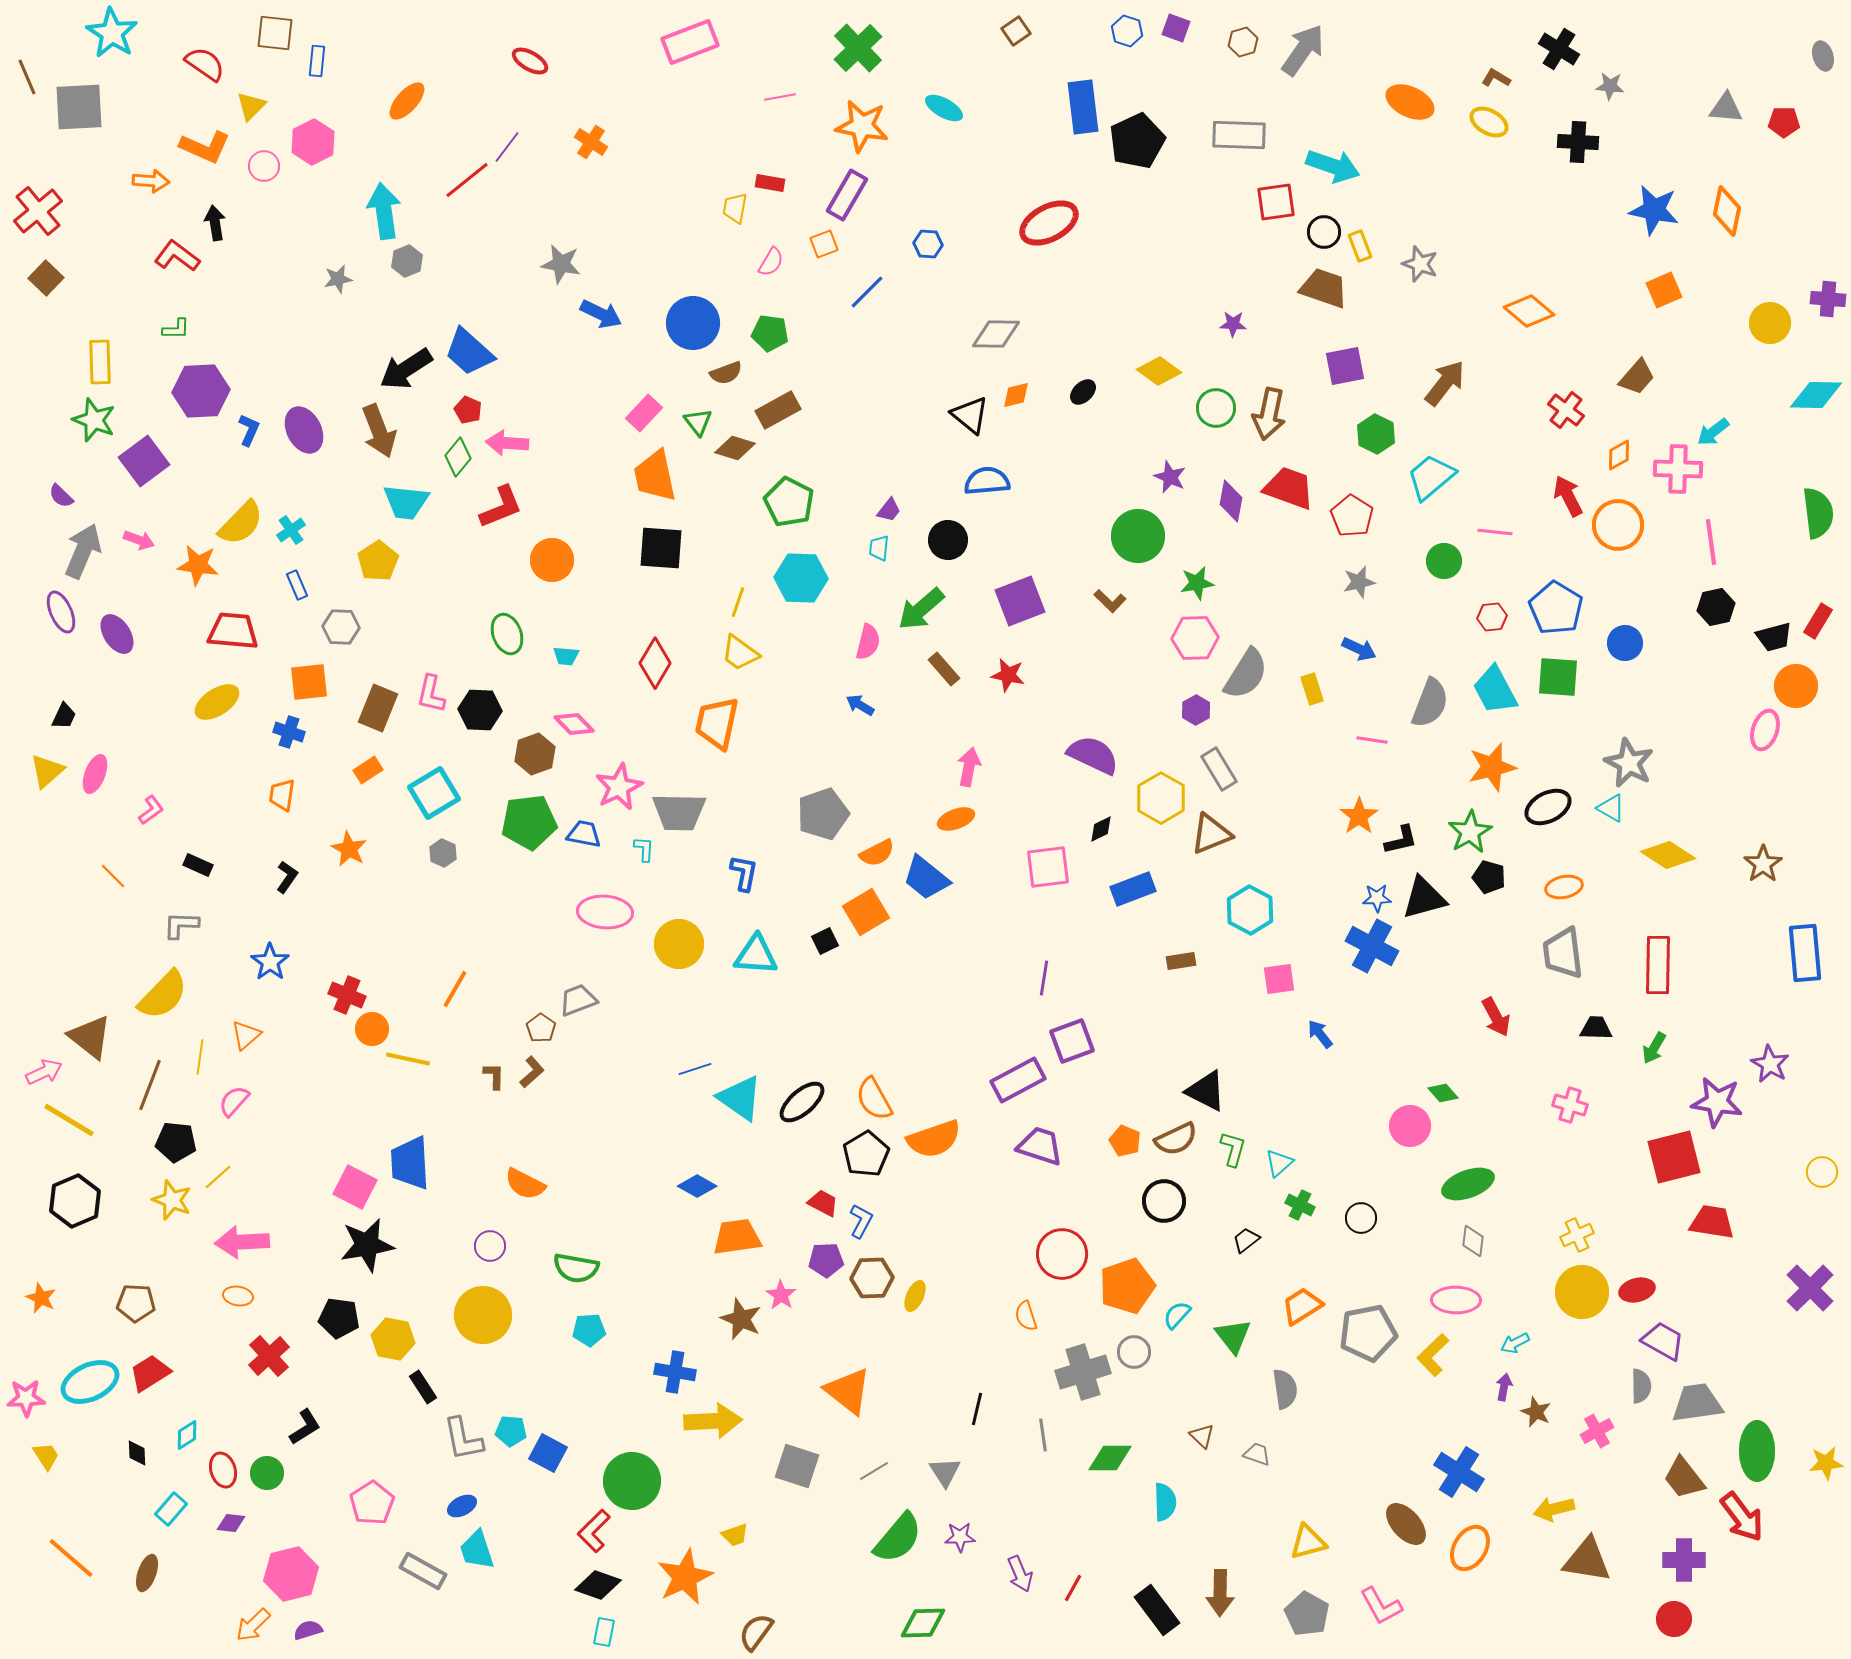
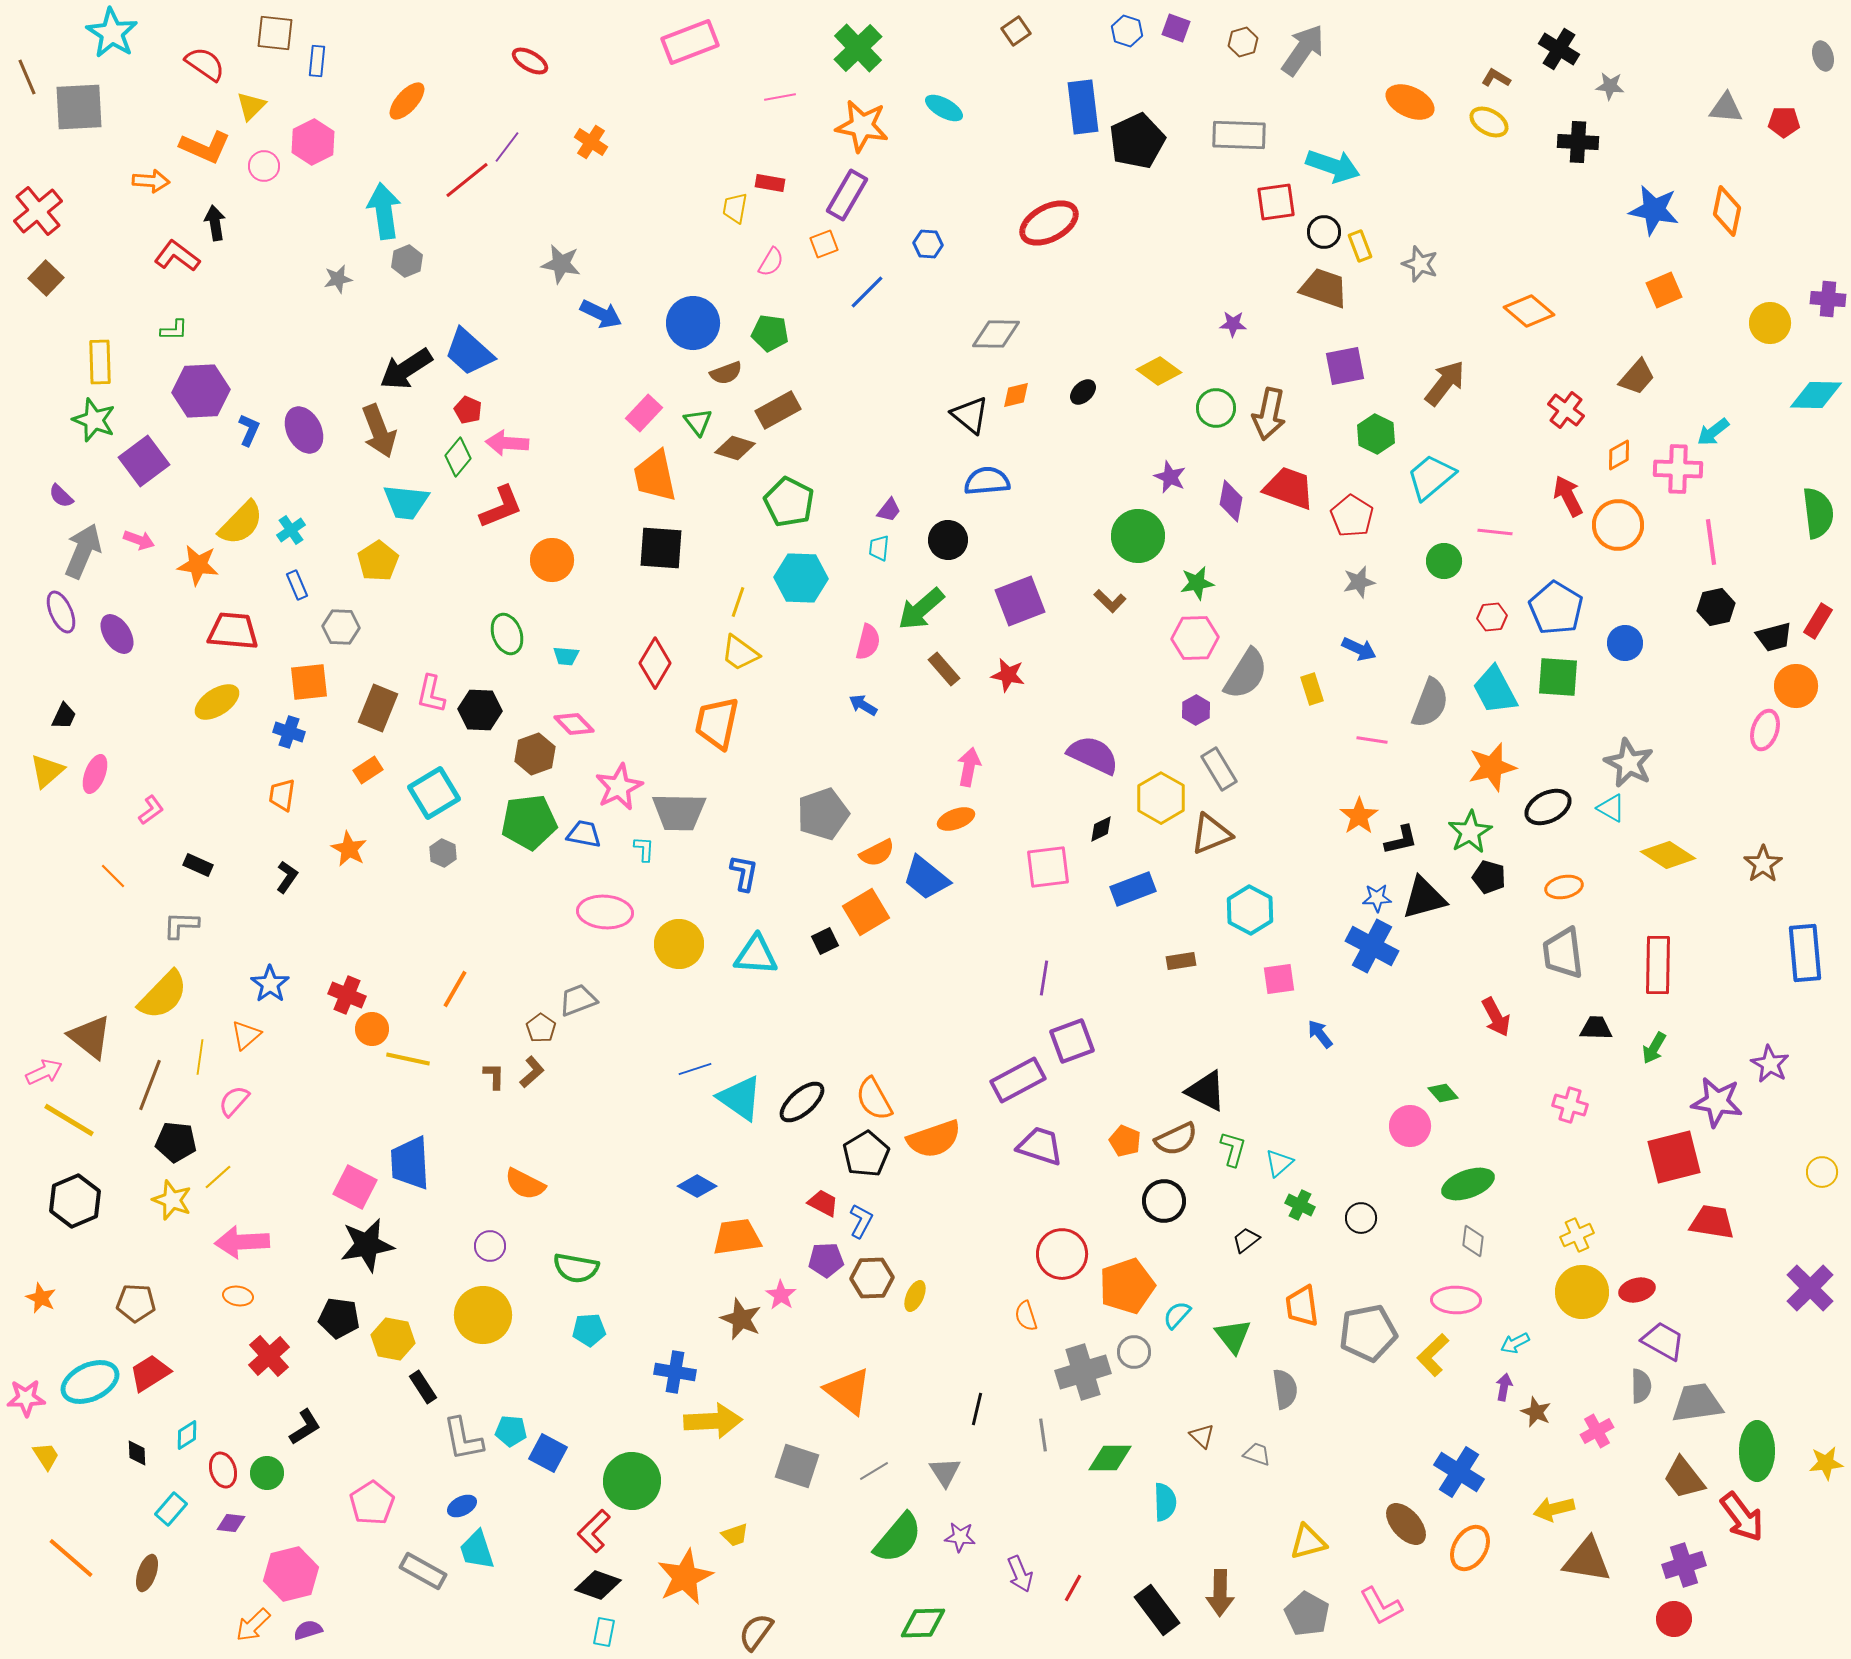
green L-shape at (176, 329): moved 2 px left, 1 px down
blue arrow at (860, 705): moved 3 px right
blue star at (270, 962): moved 22 px down
orange trapezoid at (1302, 1306): rotated 66 degrees counterclockwise
purple star at (960, 1537): rotated 8 degrees clockwise
purple cross at (1684, 1560): moved 5 px down; rotated 18 degrees counterclockwise
